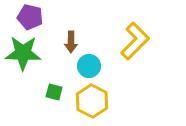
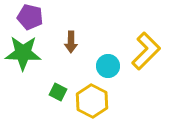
yellow L-shape: moved 11 px right, 10 px down
cyan circle: moved 19 px right
green square: moved 4 px right; rotated 12 degrees clockwise
